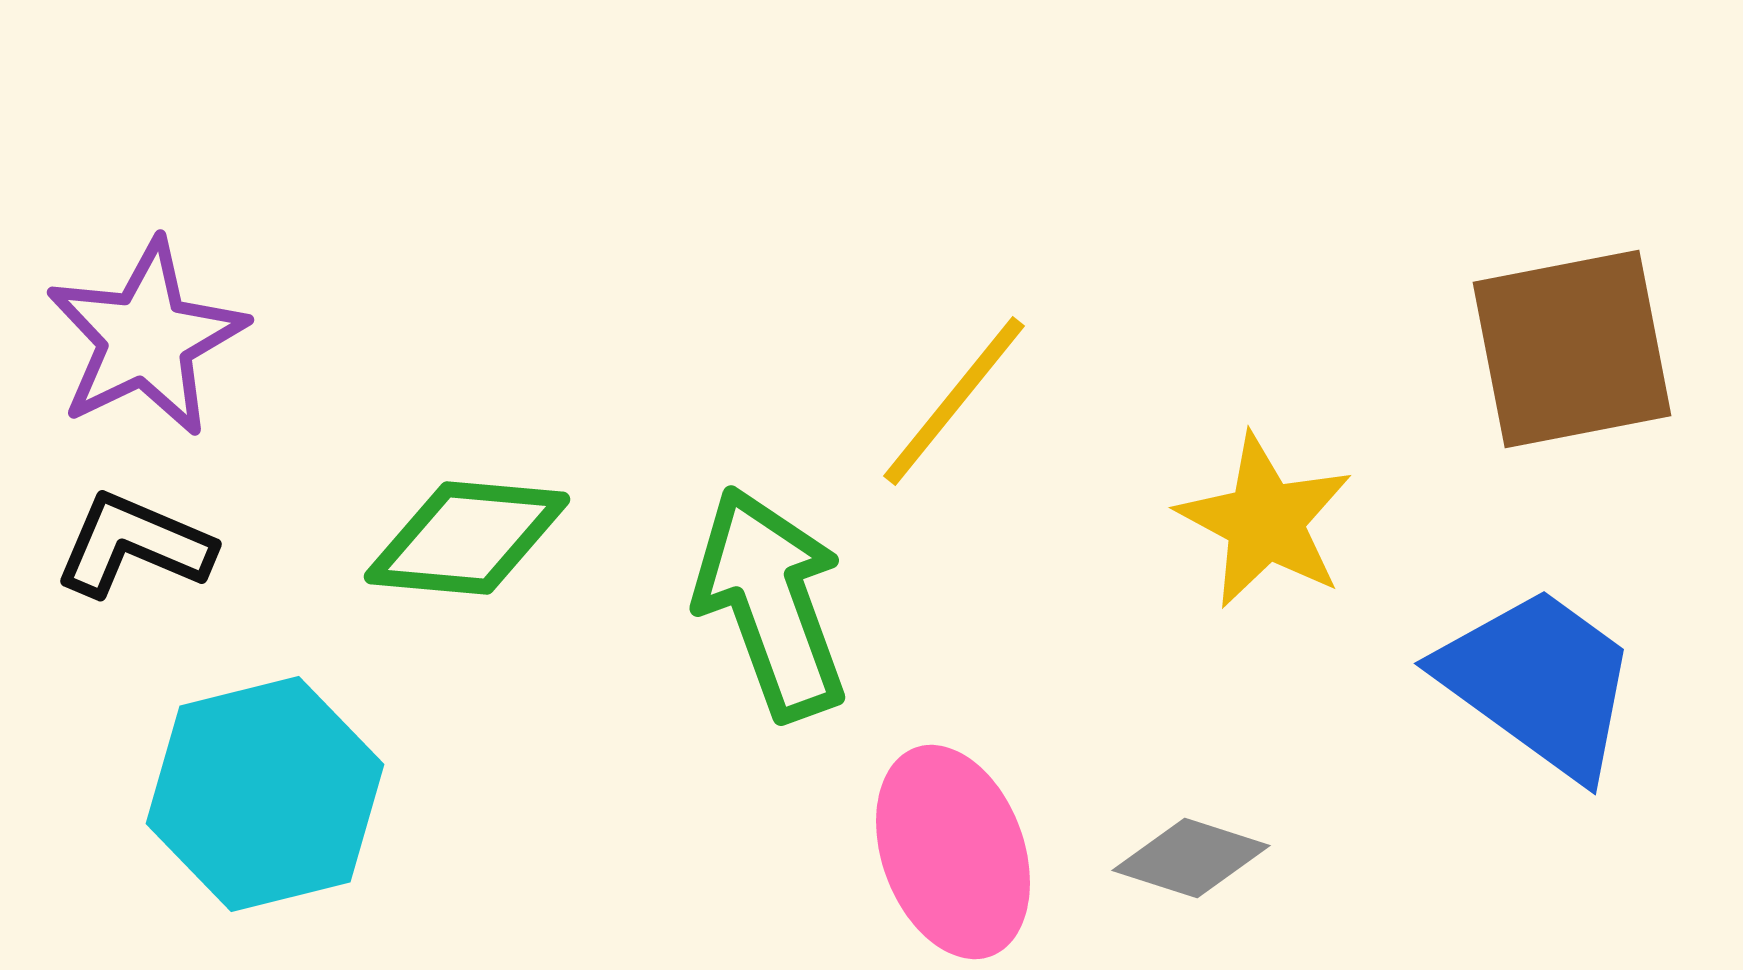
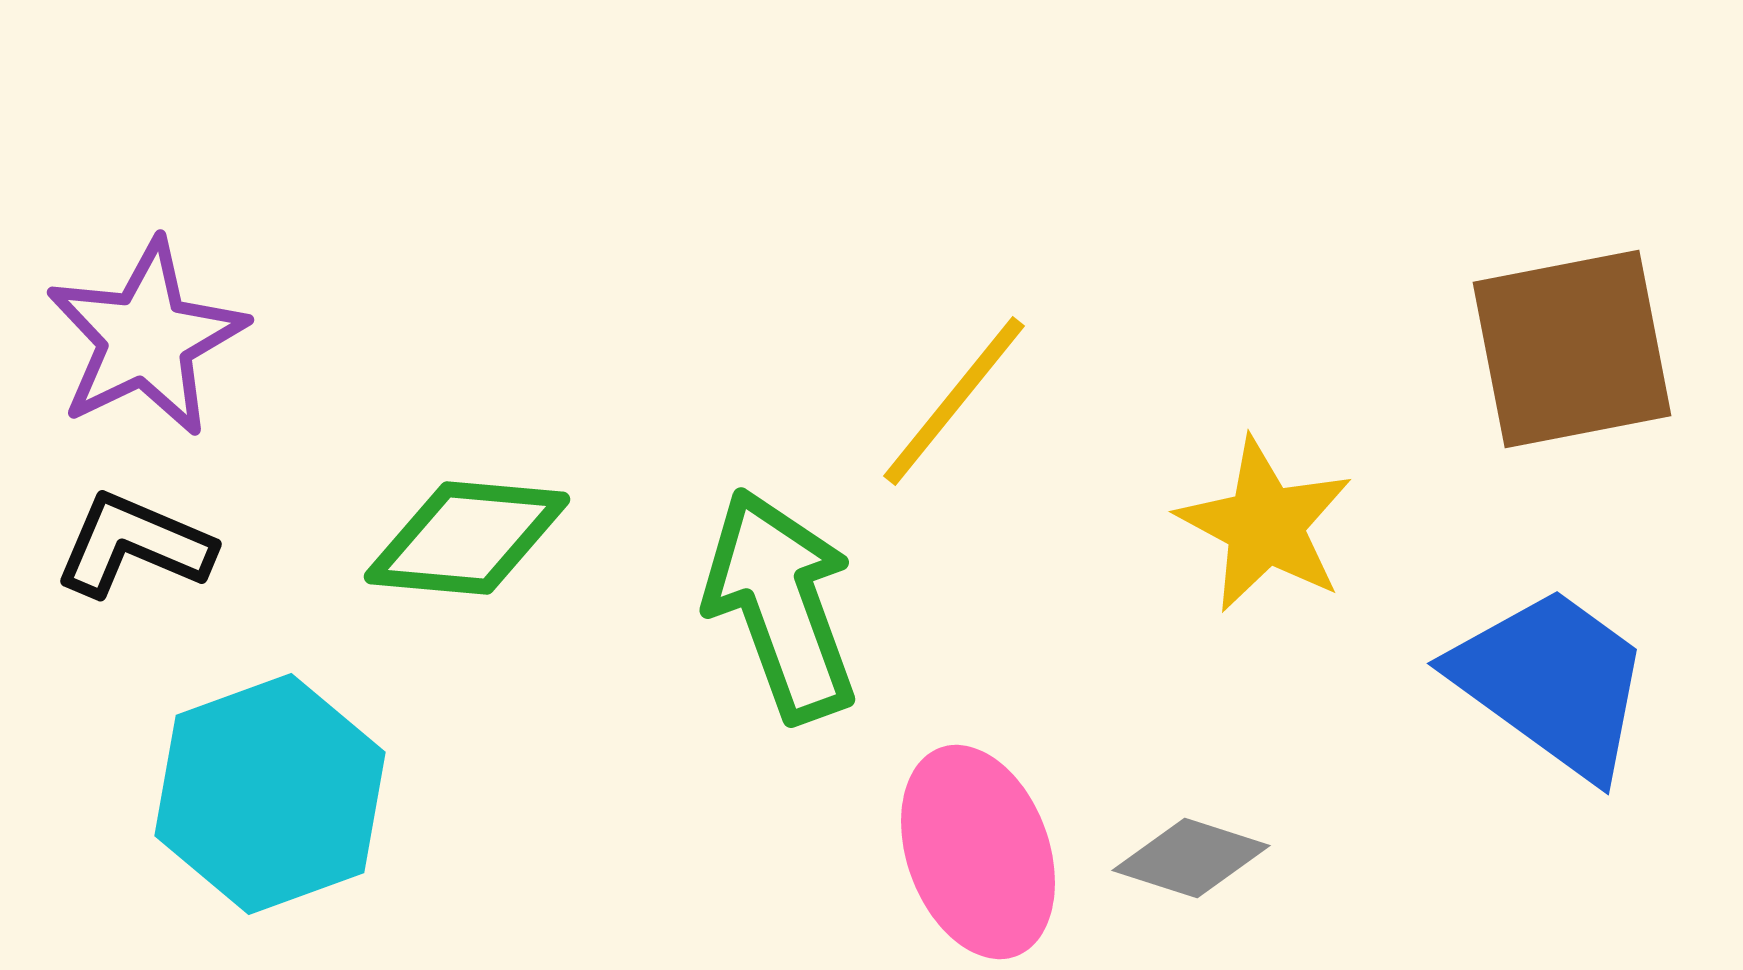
yellow star: moved 4 px down
green arrow: moved 10 px right, 2 px down
blue trapezoid: moved 13 px right
cyan hexagon: moved 5 px right; rotated 6 degrees counterclockwise
pink ellipse: moved 25 px right
